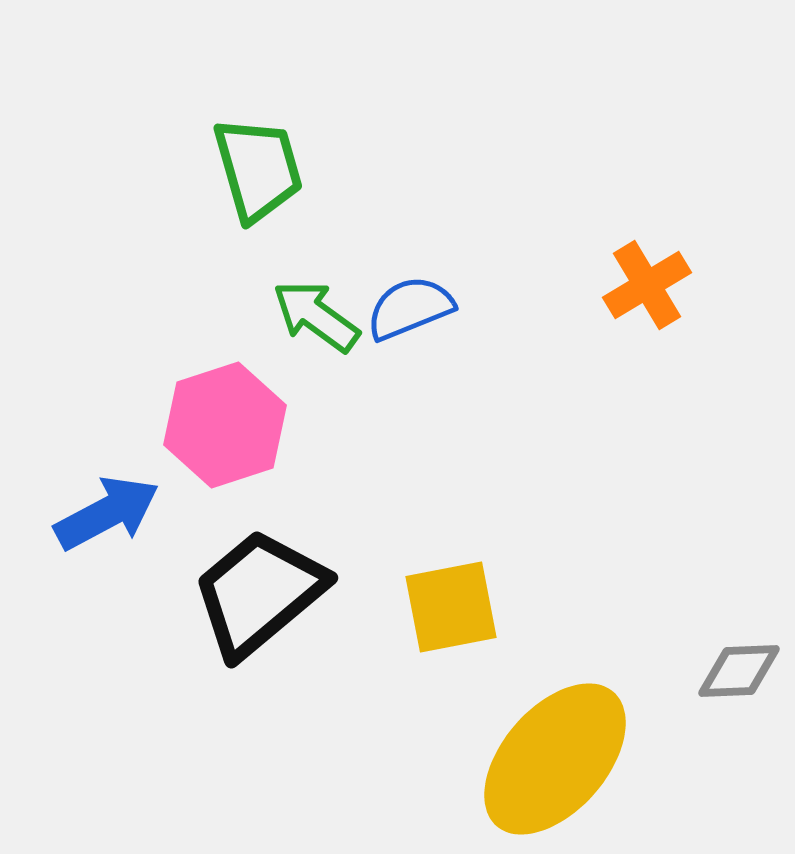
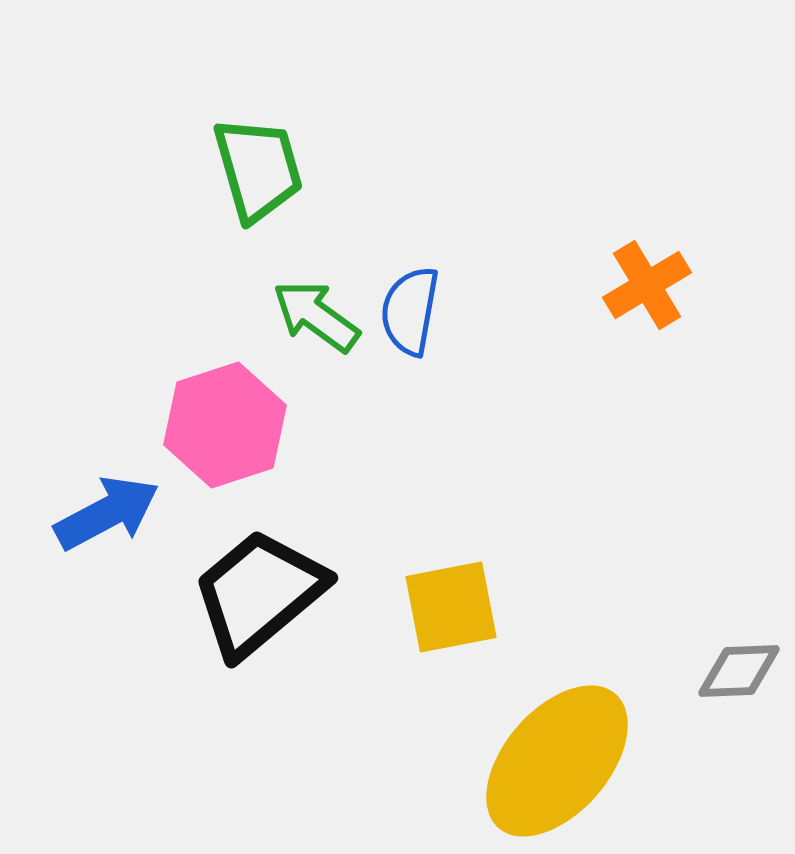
blue semicircle: moved 3 px down; rotated 58 degrees counterclockwise
yellow ellipse: moved 2 px right, 2 px down
